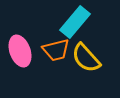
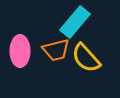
pink ellipse: rotated 20 degrees clockwise
